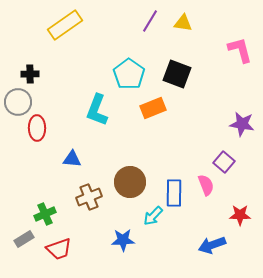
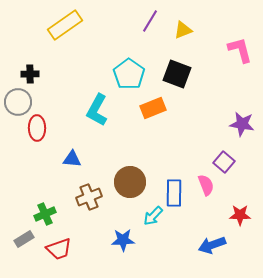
yellow triangle: moved 7 px down; rotated 30 degrees counterclockwise
cyan L-shape: rotated 8 degrees clockwise
